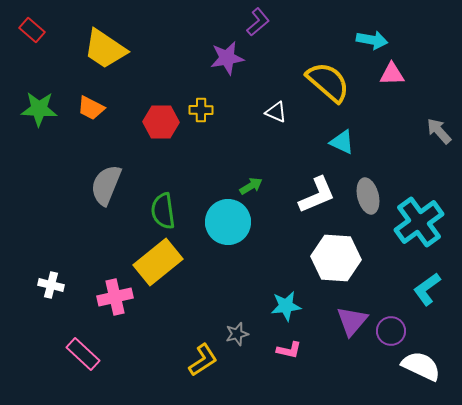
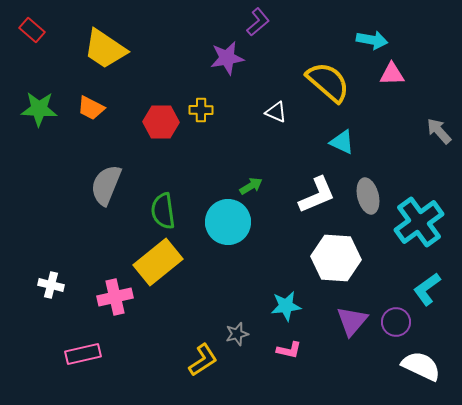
purple circle: moved 5 px right, 9 px up
pink rectangle: rotated 56 degrees counterclockwise
